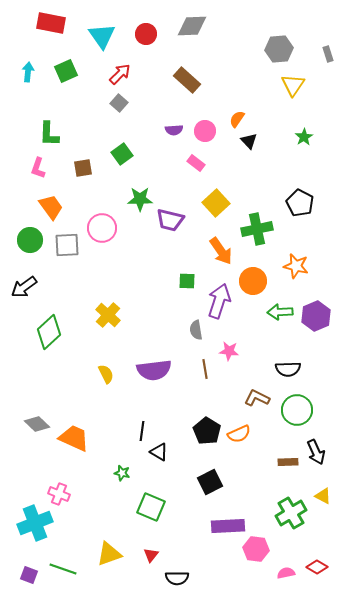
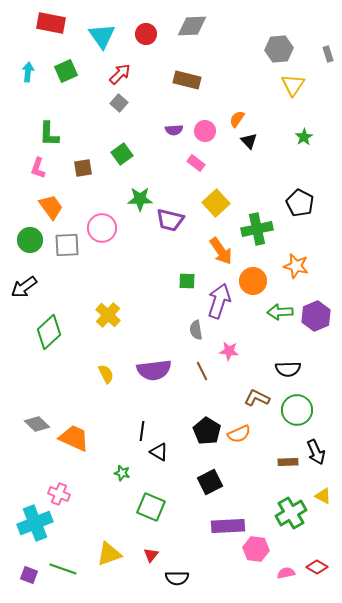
brown rectangle at (187, 80): rotated 28 degrees counterclockwise
brown line at (205, 369): moved 3 px left, 2 px down; rotated 18 degrees counterclockwise
